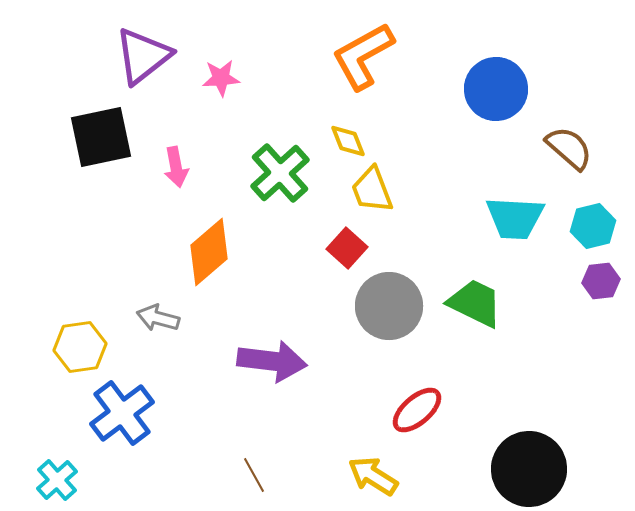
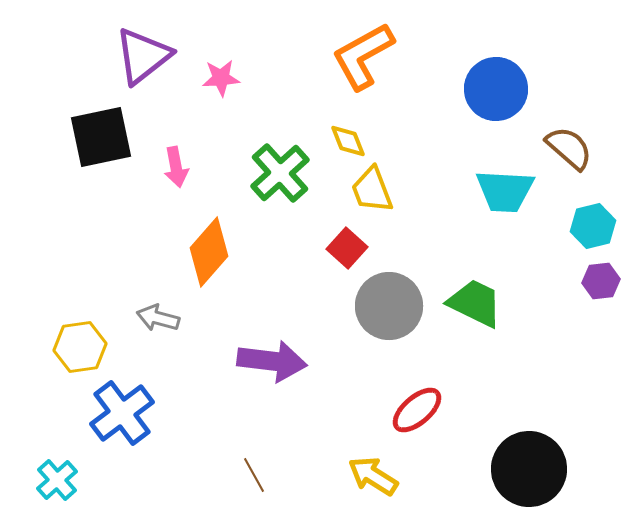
cyan trapezoid: moved 10 px left, 27 px up
orange diamond: rotated 8 degrees counterclockwise
